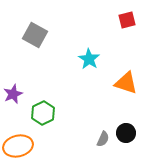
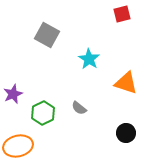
red square: moved 5 px left, 6 px up
gray square: moved 12 px right
gray semicircle: moved 24 px left, 31 px up; rotated 105 degrees clockwise
